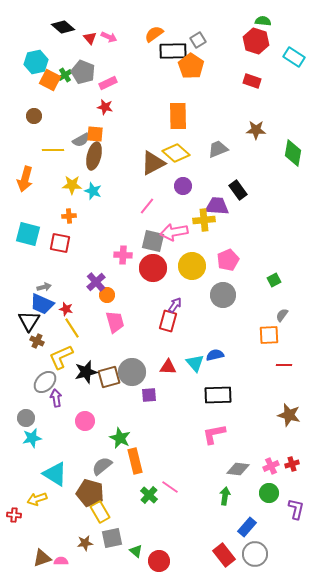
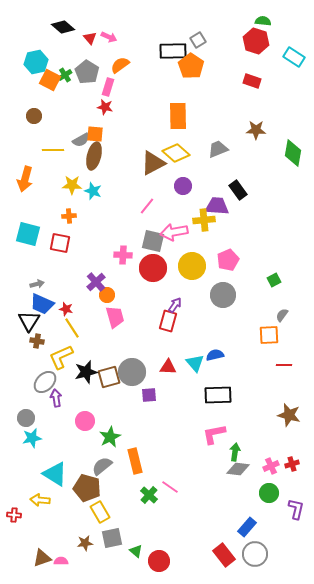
orange semicircle at (154, 34): moved 34 px left, 31 px down
gray pentagon at (83, 72): moved 4 px right; rotated 10 degrees clockwise
pink rectangle at (108, 83): moved 4 px down; rotated 48 degrees counterclockwise
gray arrow at (44, 287): moved 7 px left, 3 px up
pink trapezoid at (115, 322): moved 5 px up
brown cross at (37, 341): rotated 16 degrees counterclockwise
green star at (120, 438): moved 10 px left, 1 px up; rotated 20 degrees clockwise
brown pentagon at (90, 493): moved 3 px left, 5 px up
green arrow at (225, 496): moved 10 px right, 44 px up
yellow arrow at (37, 499): moved 3 px right, 1 px down; rotated 24 degrees clockwise
